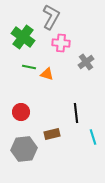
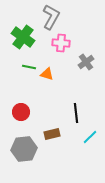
cyan line: moved 3 px left; rotated 63 degrees clockwise
